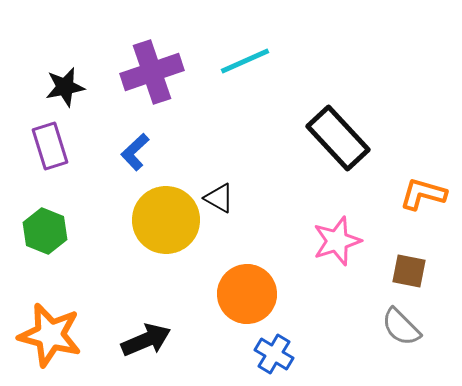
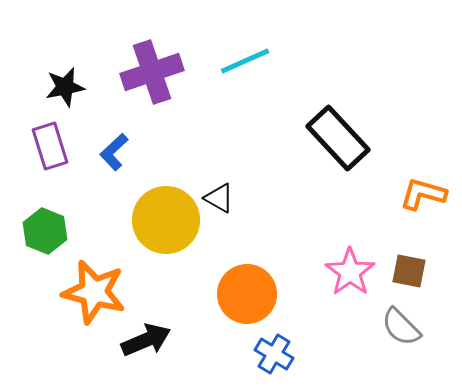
blue L-shape: moved 21 px left
pink star: moved 13 px right, 31 px down; rotated 18 degrees counterclockwise
orange star: moved 44 px right, 43 px up
